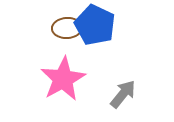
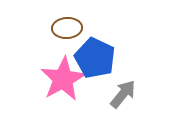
blue pentagon: moved 33 px down
